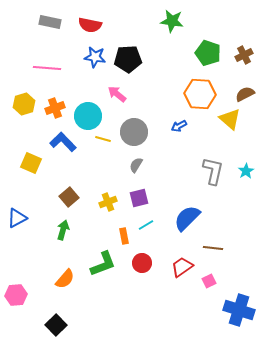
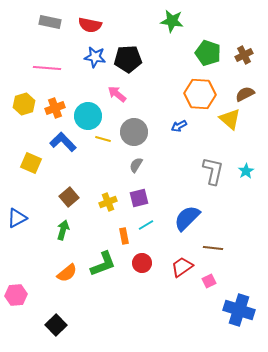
orange semicircle: moved 2 px right, 6 px up; rotated 10 degrees clockwise
